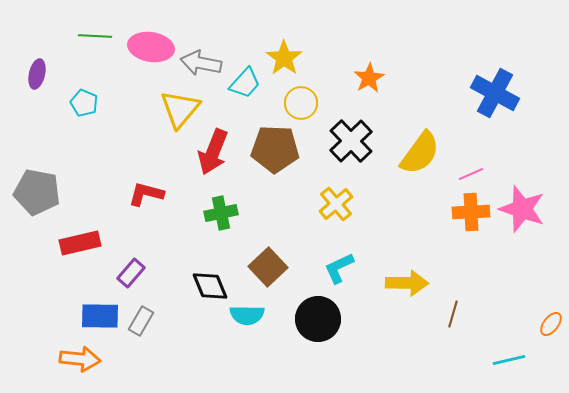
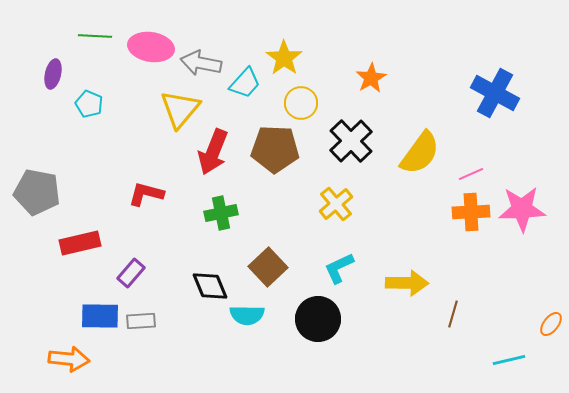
purple ellipse: moved 16 px right
orange star: moved 2 px right
cyan pentagon: moved 5 px right, 1 px down
pink star: rotated 21 degrees counterclockwise
gray rectangle: rotated 56 degrees clockwise
orange arrow: moved 11 px left
